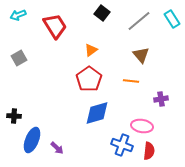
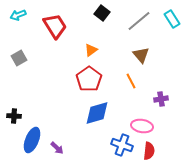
orange line: rotated 56 degrees clockwise
